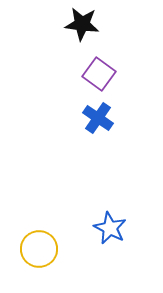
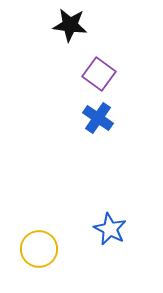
black star: moved 12 px left, 1 px down
blue star: moved 1 px down
